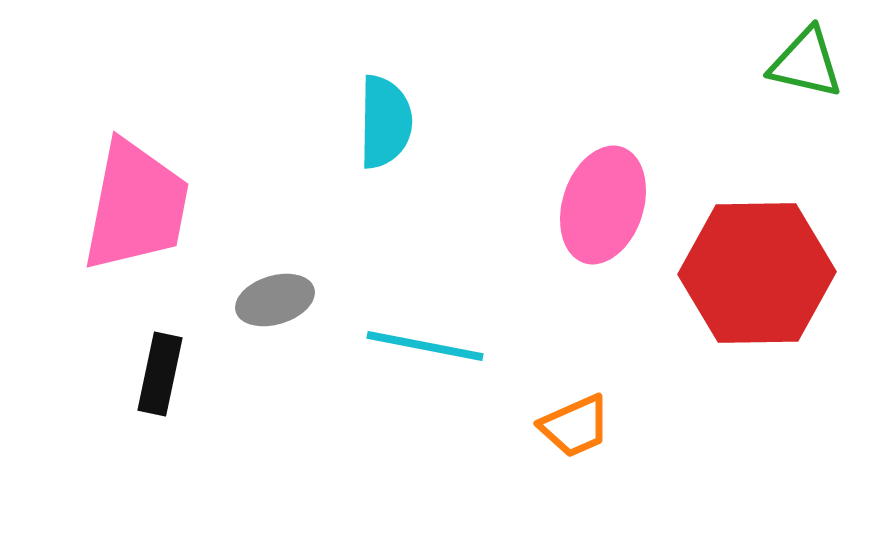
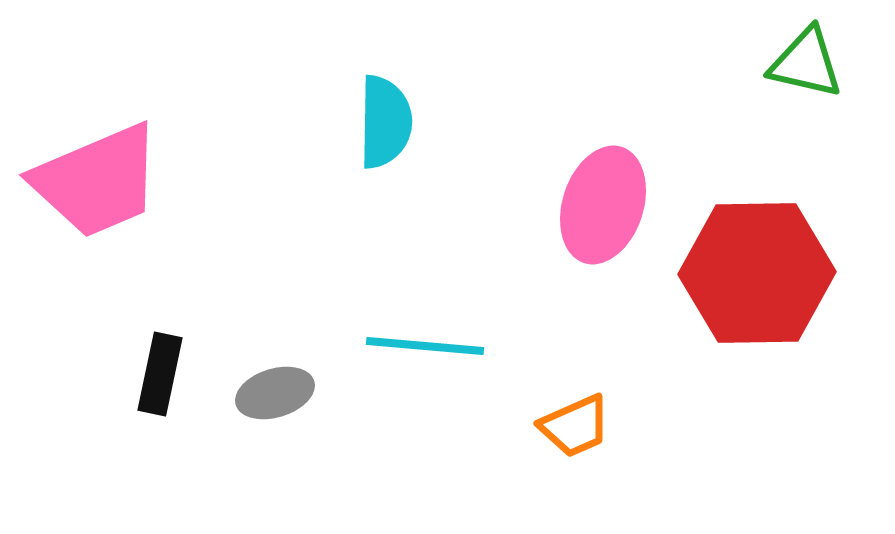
pink trapezoid: moved 39 px left, 25 px up; rotated 56 degrees clockwise
gray ellipse: moved 93 px down
cyan line: rotated 6 degrees counterclockwise
